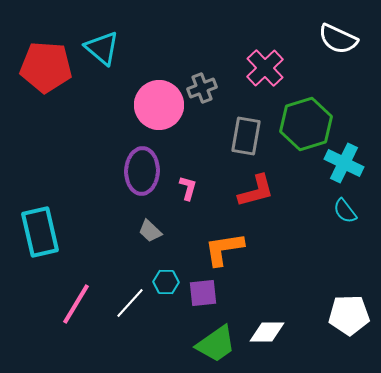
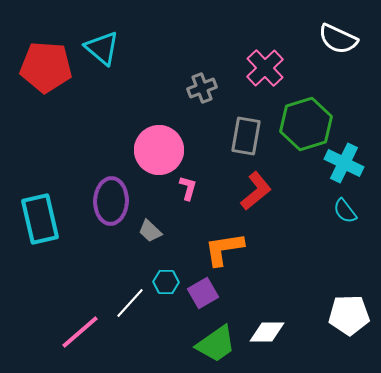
pink circle: moved 45 px down
purple ellipse: moved 31 px left, 30 px down
red L-shape: rotated 24 degrees counterclockwise
cyan rectangle: moved 13 px up
purple square: rotated 24 degrees counterclockwise
pink line: moved 4 px right, 28 px down; rotated 18 degrees clockwise
